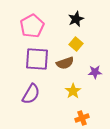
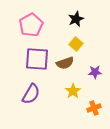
pink pentagon: moved 1 px left, 1 px up
orange cross: moved 12 px right, 10 px up
